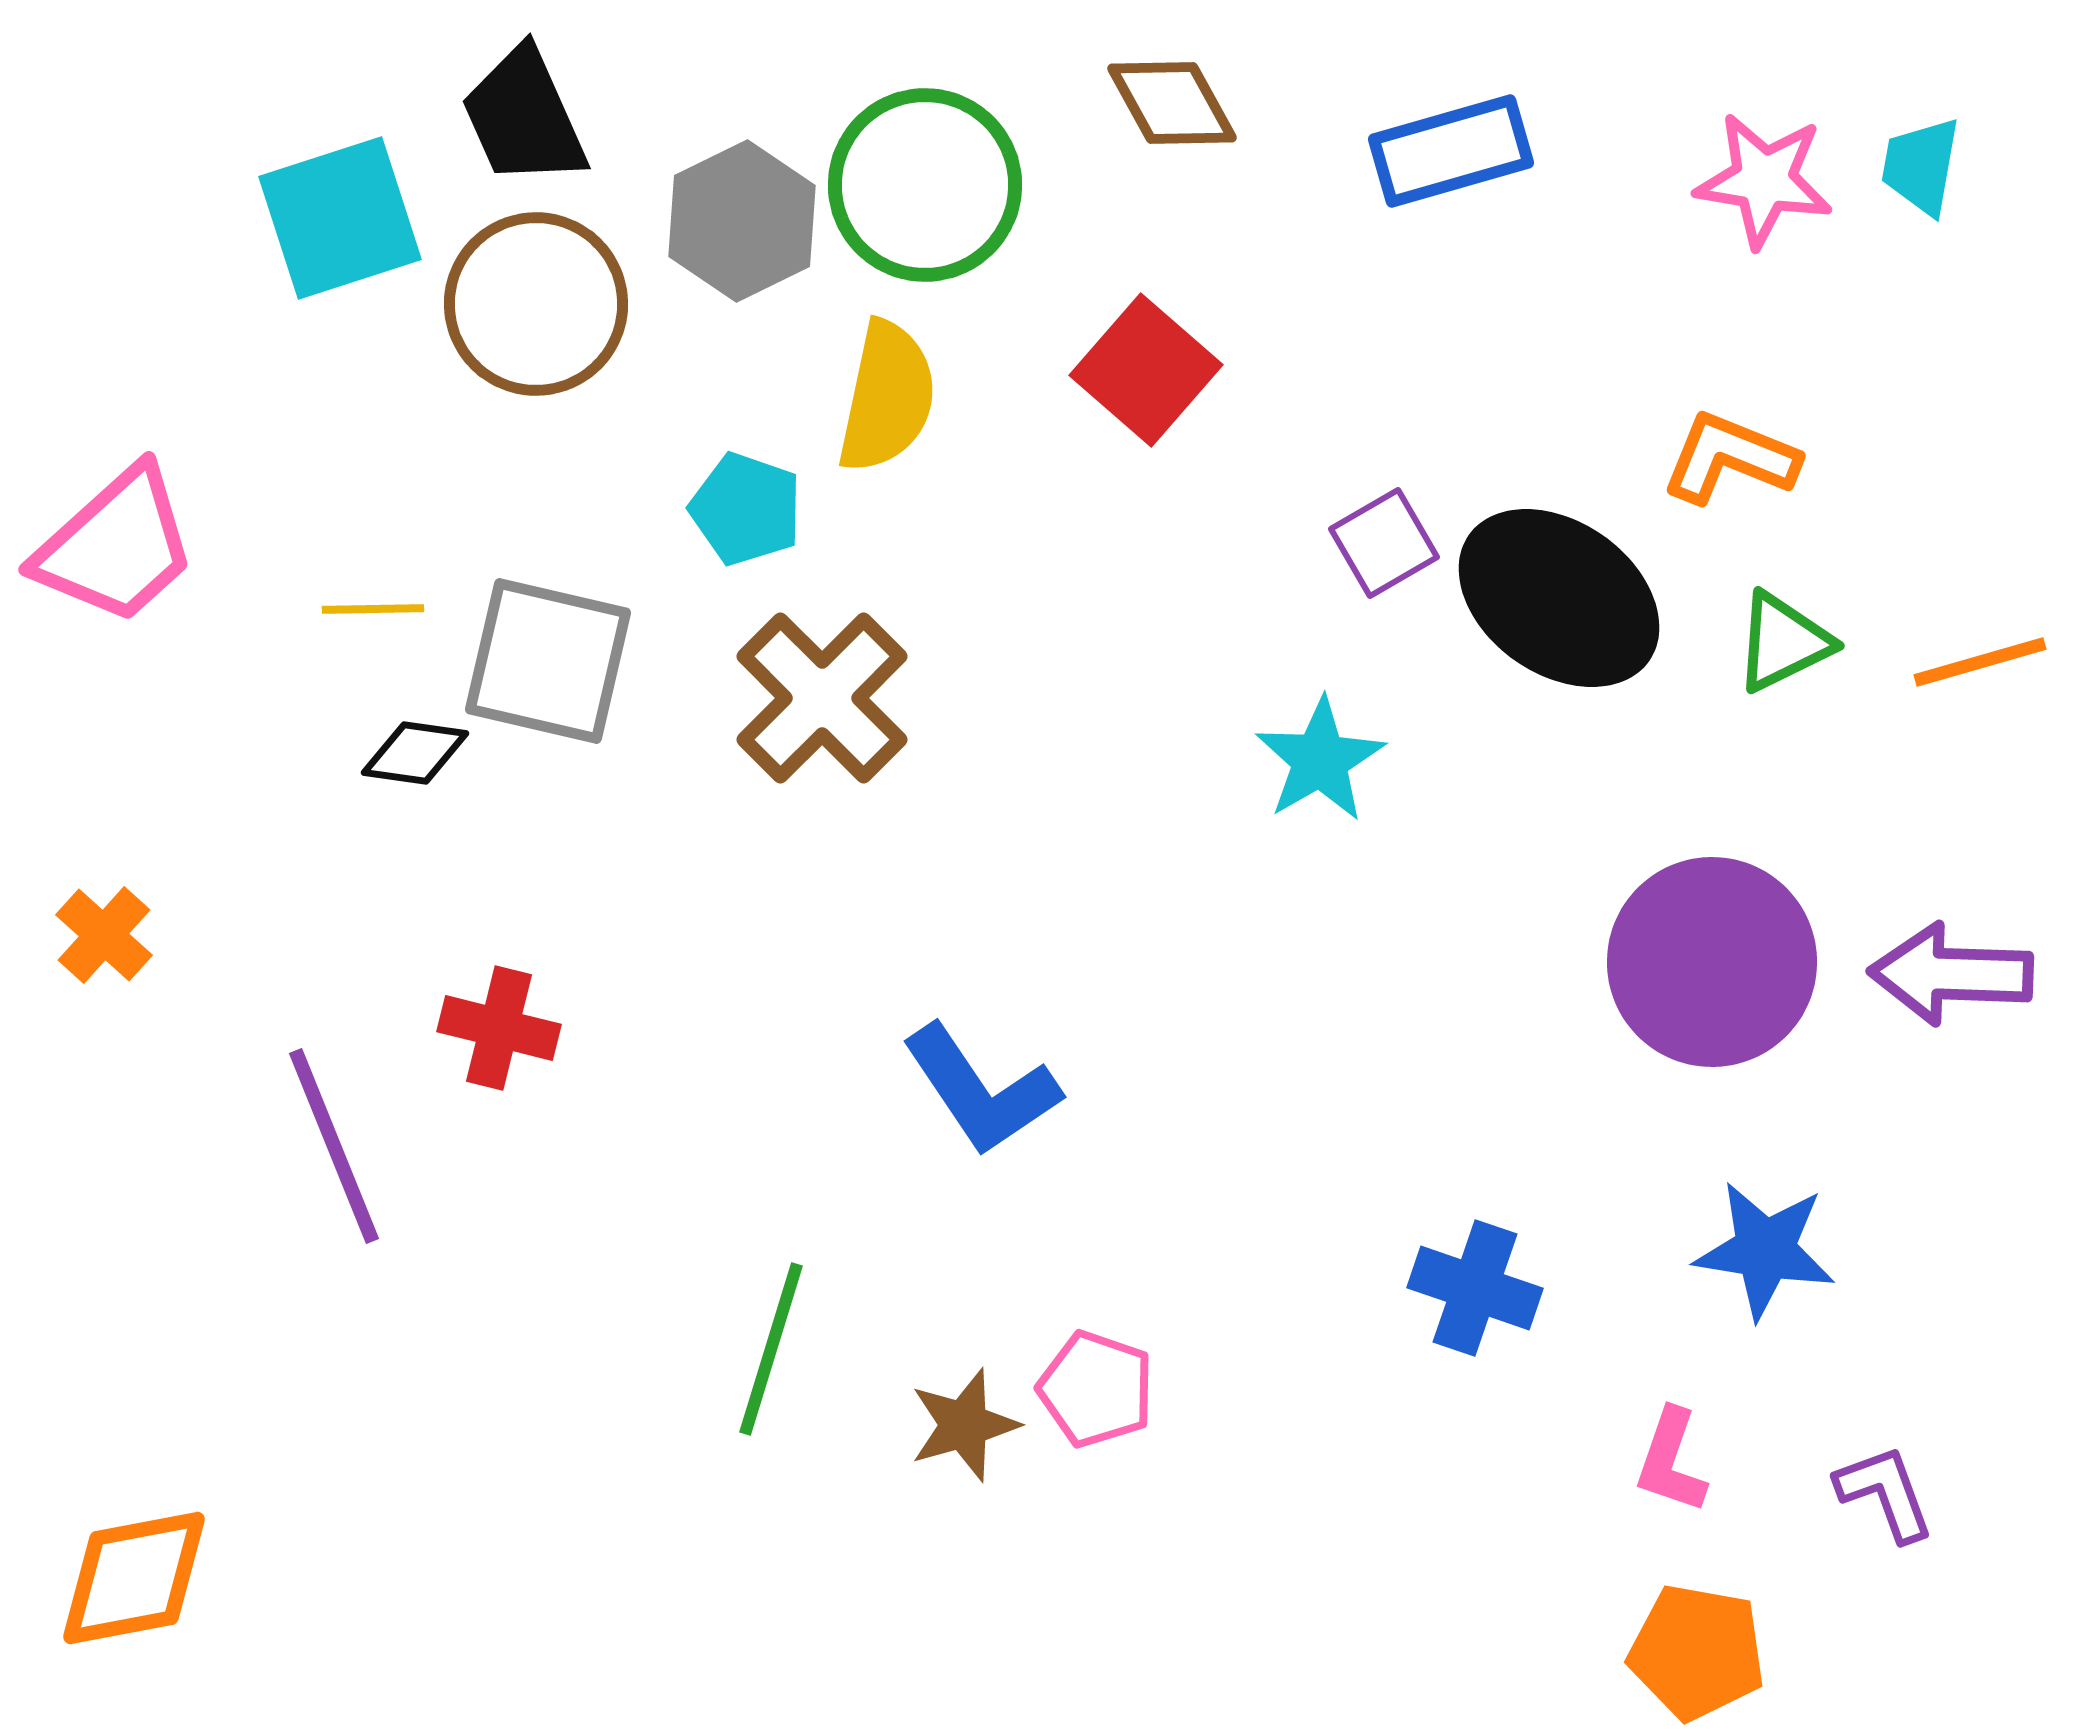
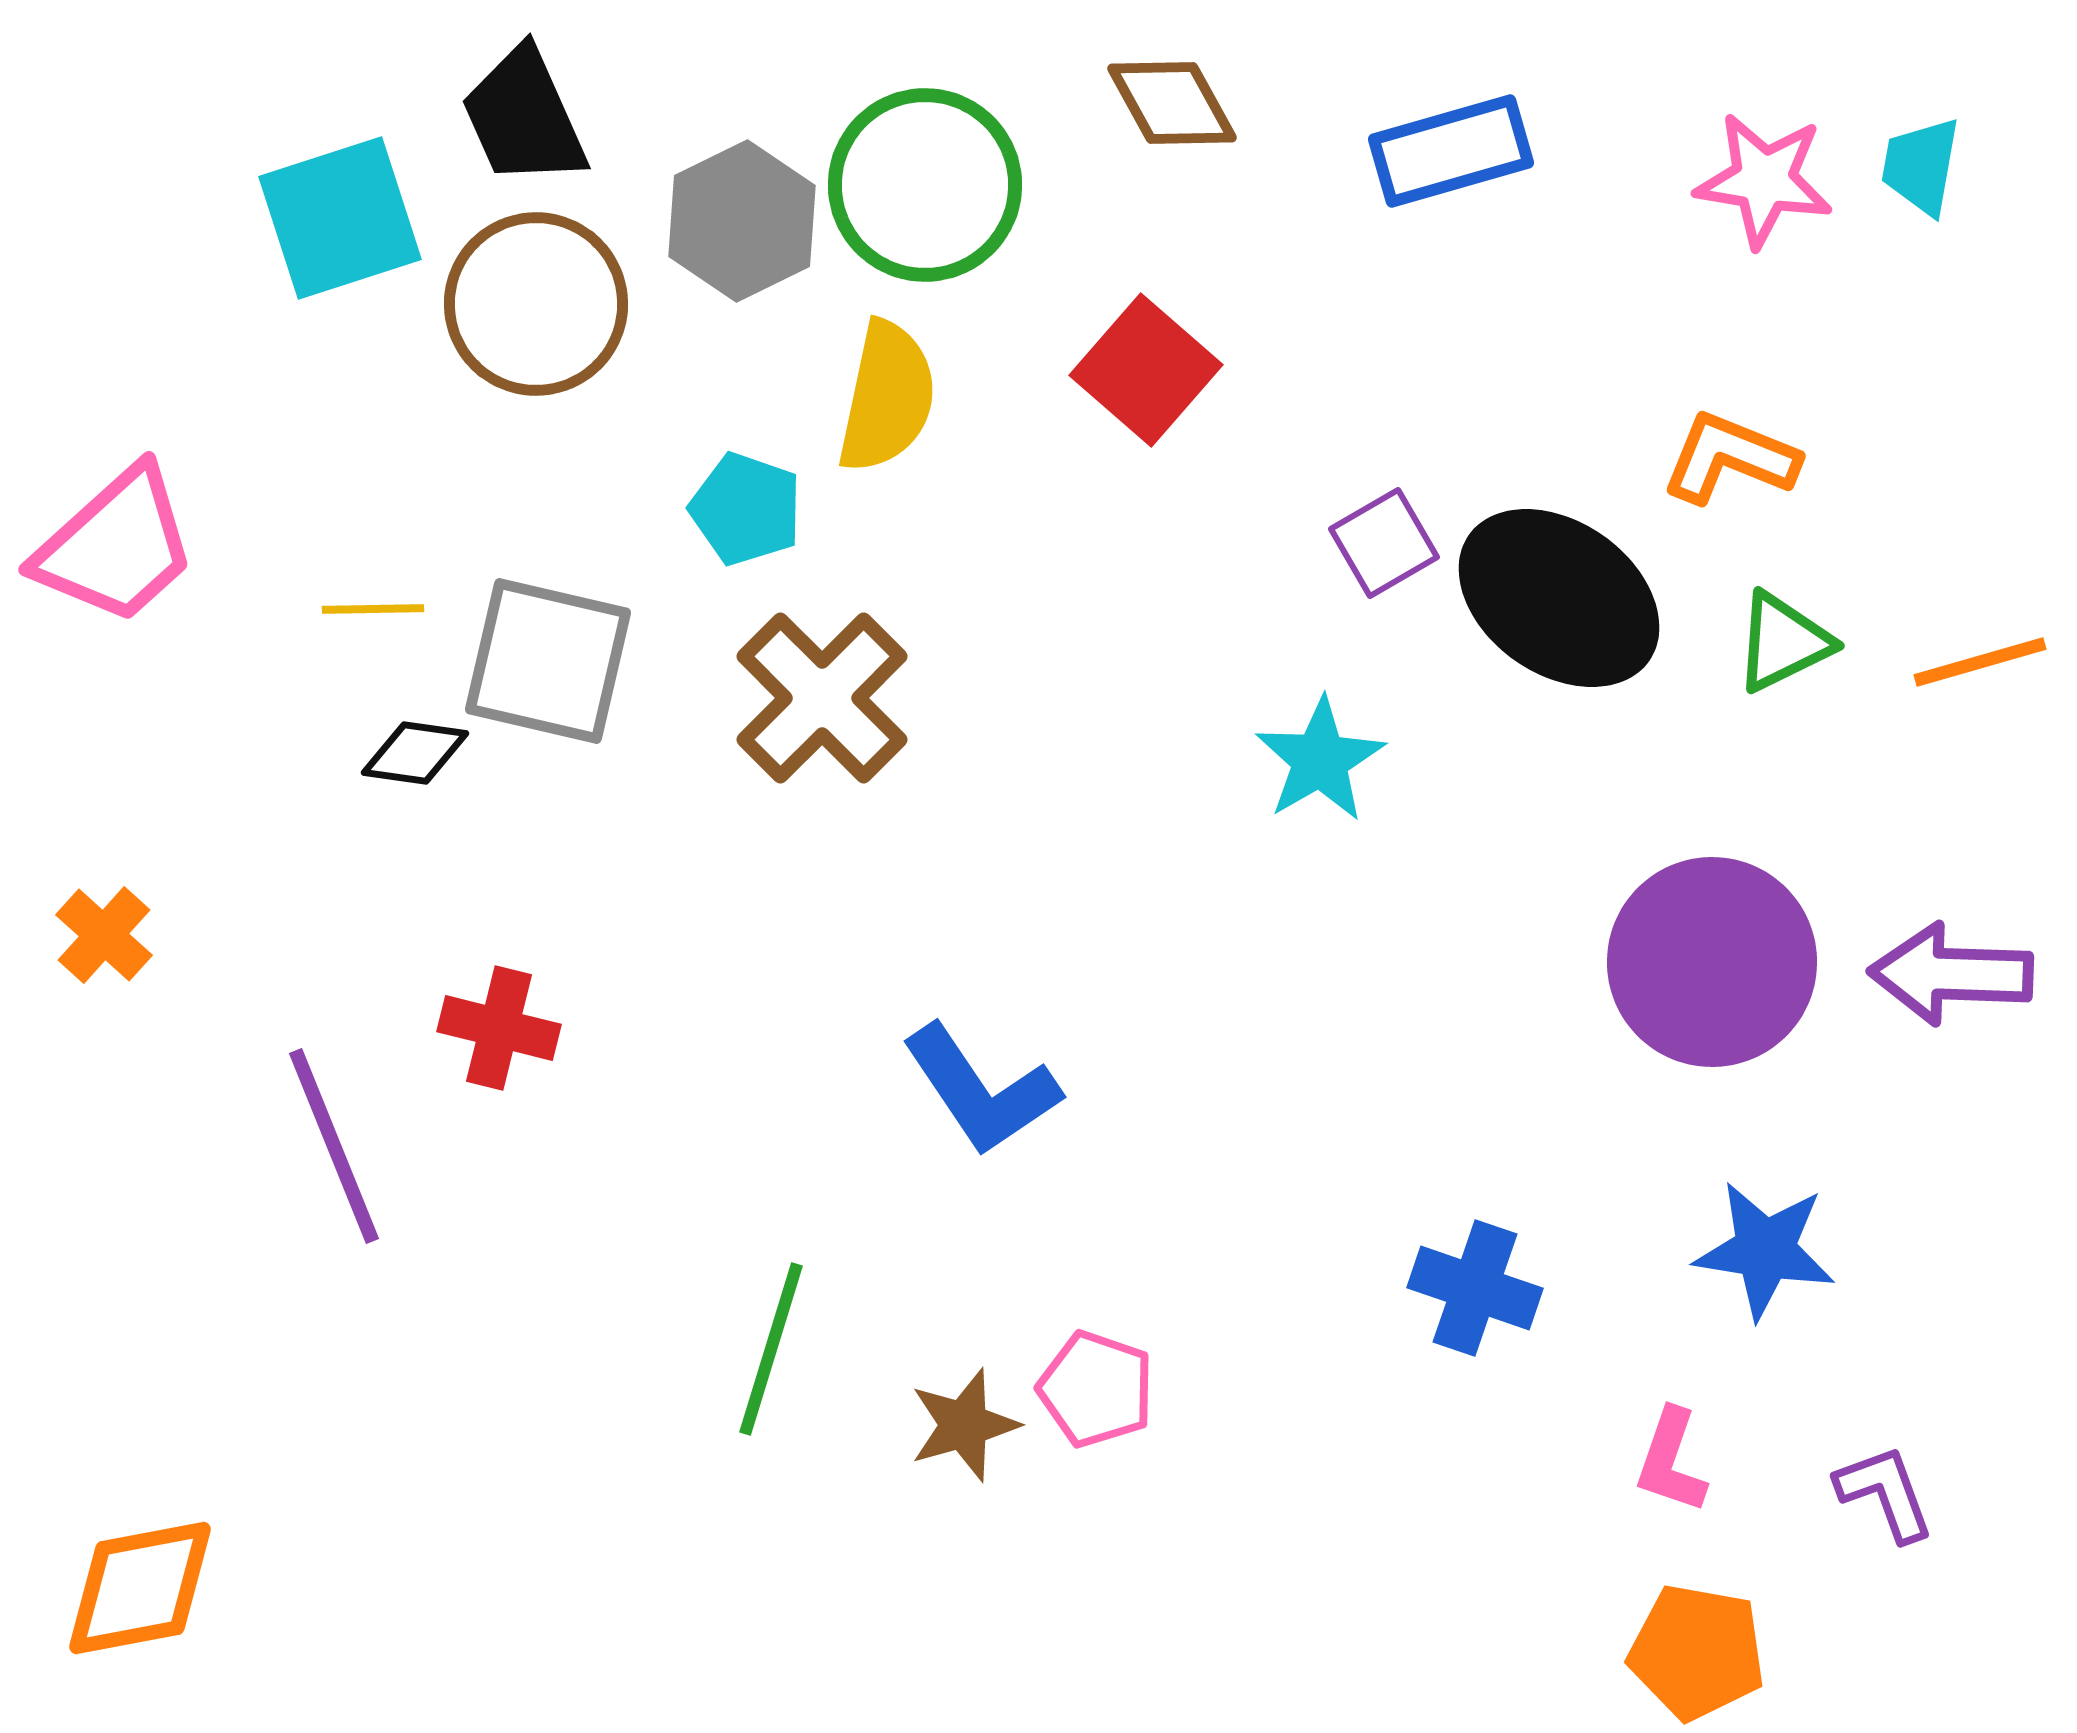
orange diamond: moved 6 px right, 10 px down
